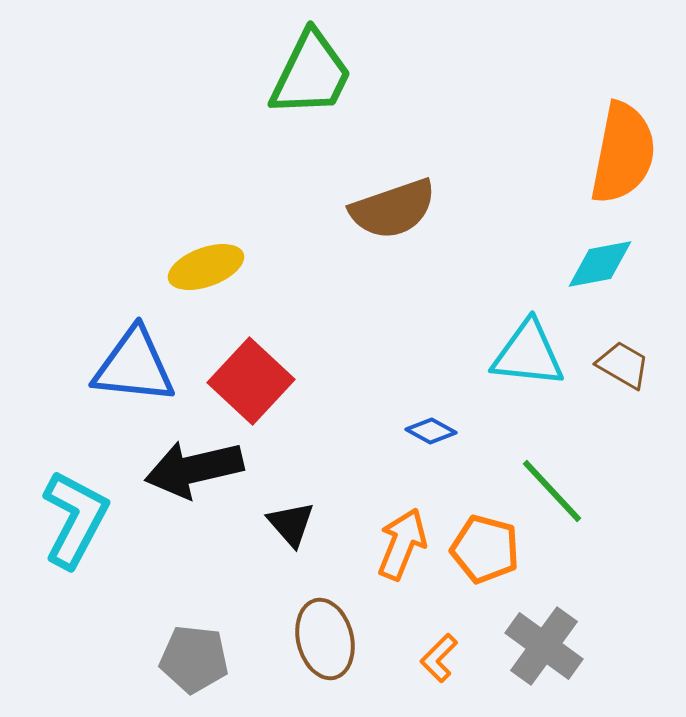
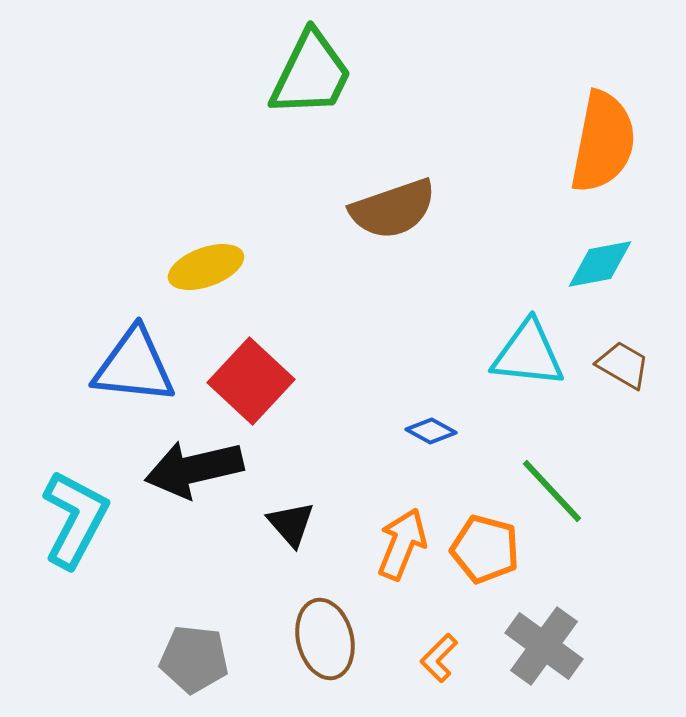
orange semicircle: moved 20 px left, 11 px up
